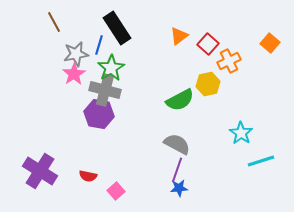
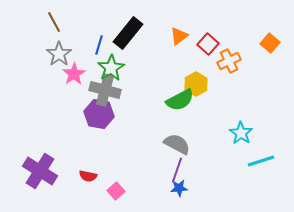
black rectangle: moved 11 px right, 5 px down; rotated 72 degrees clockwise
gray star: moved 17 px left; rotated 25 degrees counterclockwise
yellow hexagon: moved 12 px left; rotated 15 degrees counterclockwise
